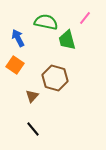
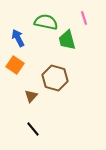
pink line: moved 1 px left; rotated 56 degrees counterclockwise
brown triangle: moved 1 px left
